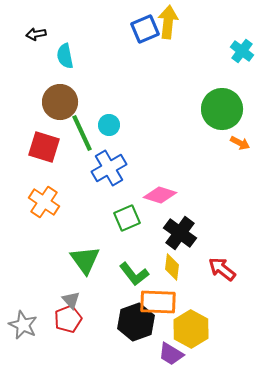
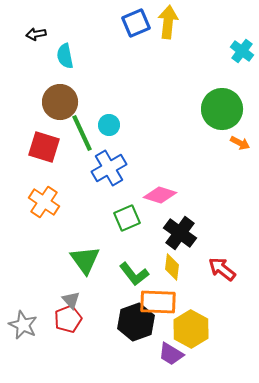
blue square: moved 9 px left, 6 px up
